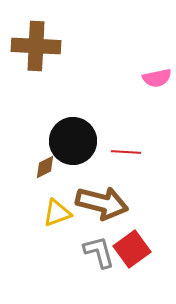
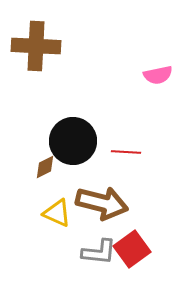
pink semicircle: moved 1 px right, 3 px up
yellow triangle: rotated 44 degrees clockwise
gray L-shape: rotated 111 degrees clockwise
